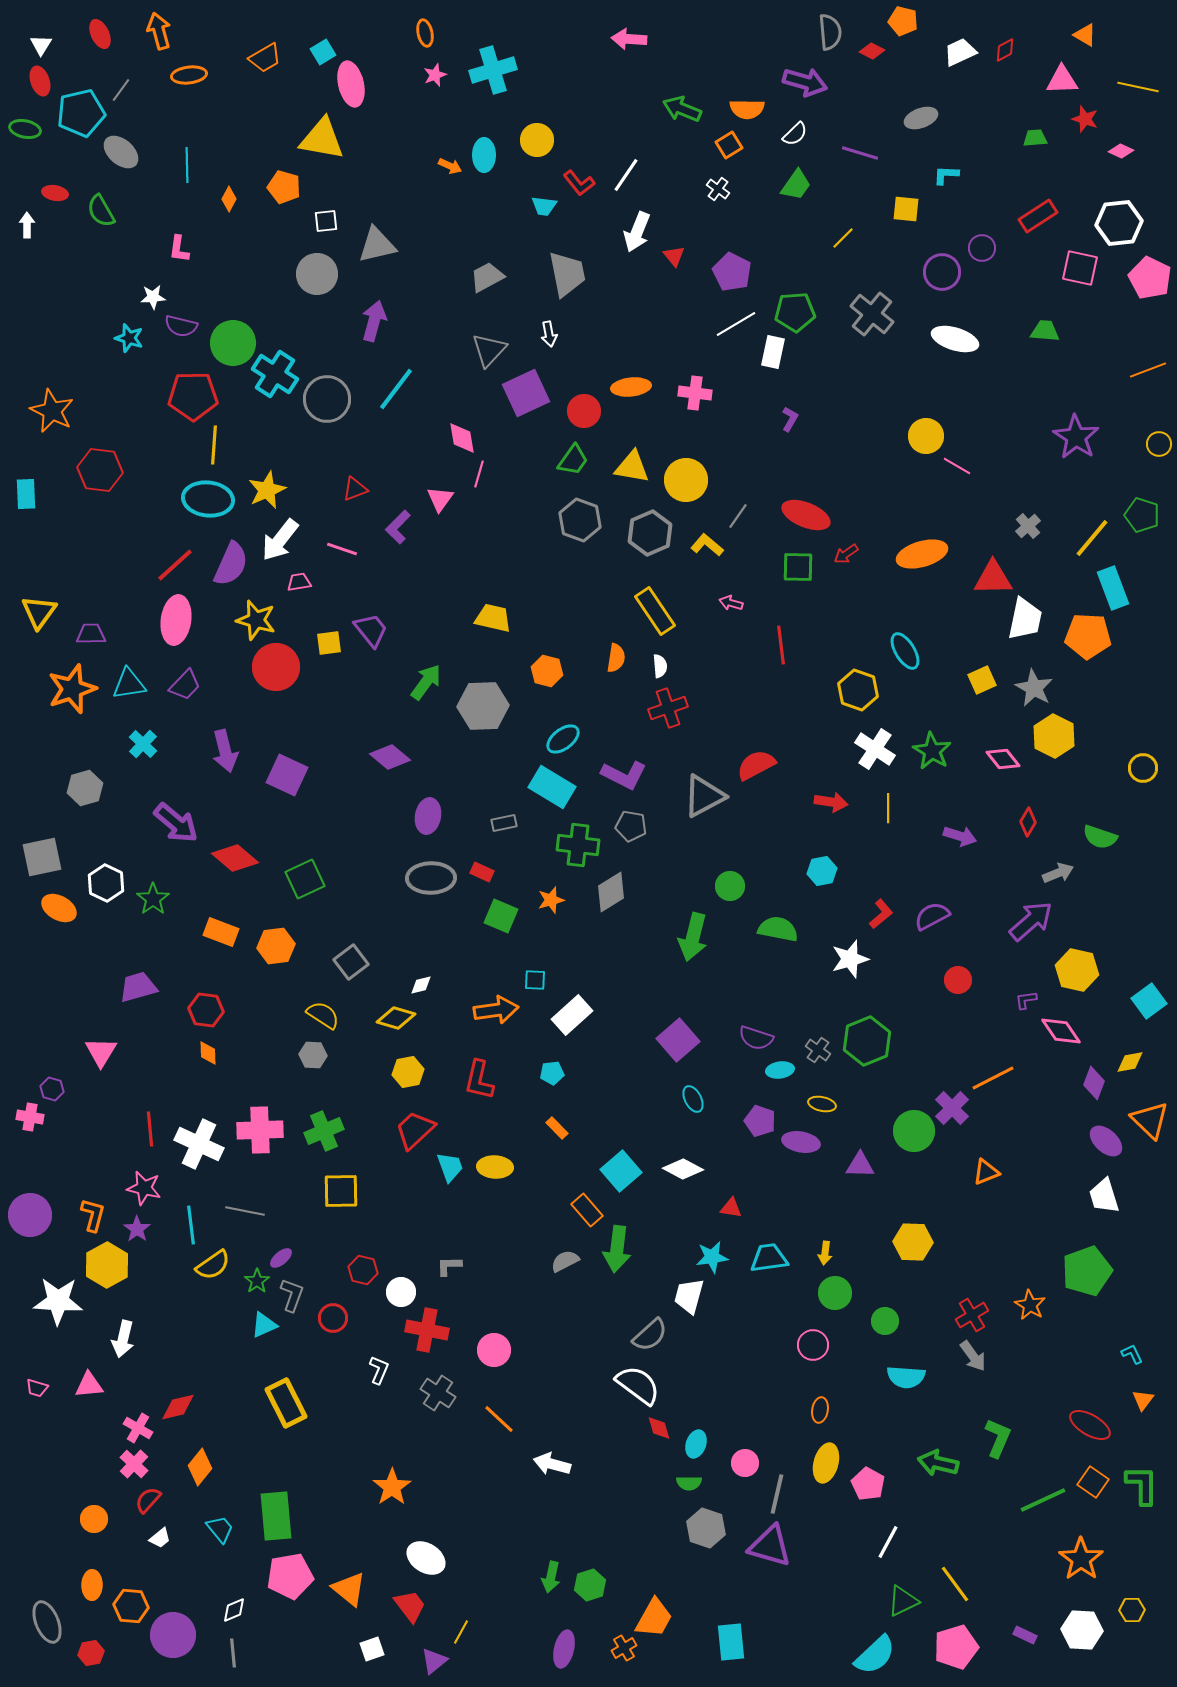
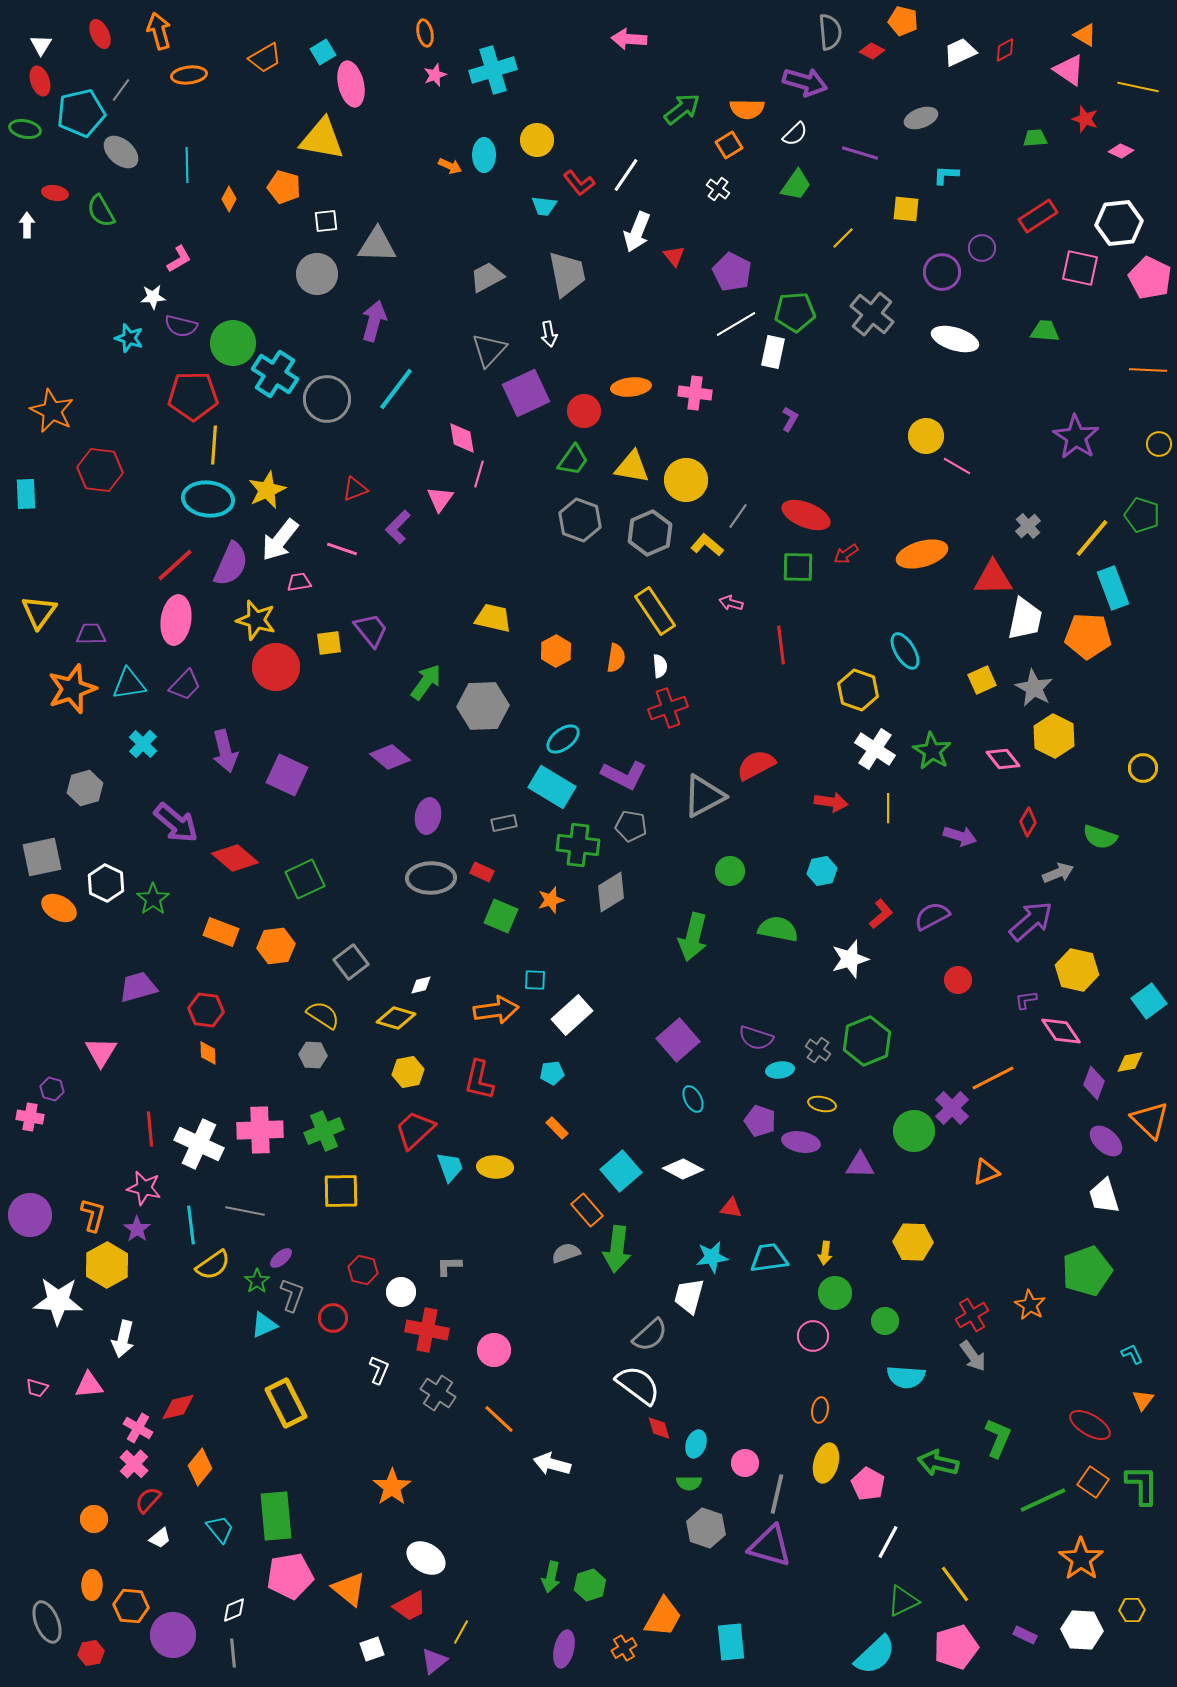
pink triangle at (1062, 80): moved 7 px right, 10 px up; rotated 36 degrees clockwise
green arrow at (682, 109): rotated 120 degrees clockwise
gray triangle at (377, 245): rotated 15 degrees clockwise
pink L-shape at (179, 249): moved 10 px down; rotated 128 degrees counterclockwise
orange line at (1148, 370): rotated 24 degrees clockwise
orange hexagon at (547, 671): moved 9 px right, 20 px up; rotated 16 degrees clockwise
green circle at (730, 886): moved 15 px up
gray semicircle at (565, 1261): moved 1 px right, 8 px up; rotated 8 degrees clockwise
pink circle at (813, 1345): moved 9 px up
red trapezoid at (410, 1606): rotated 99 degrees clockwise
orange trapezoid at (654, 1618): moved 9 px right, 1 px up
